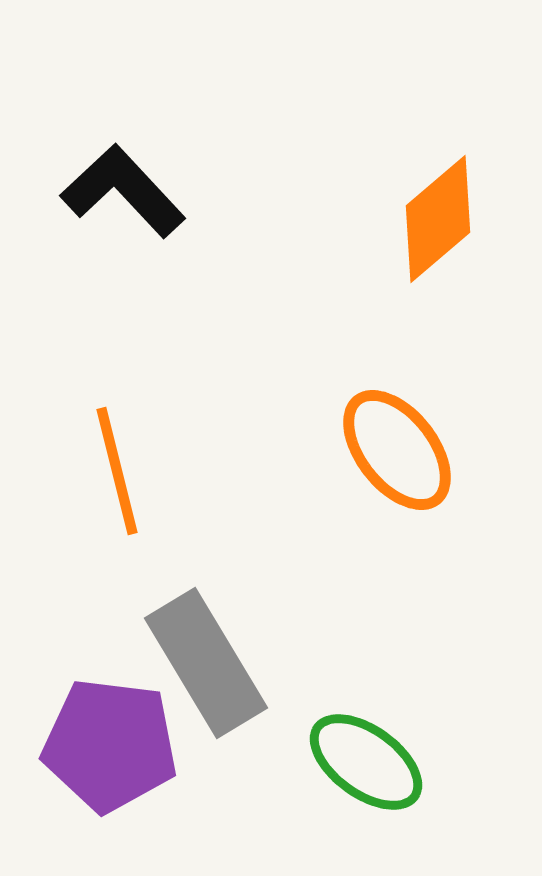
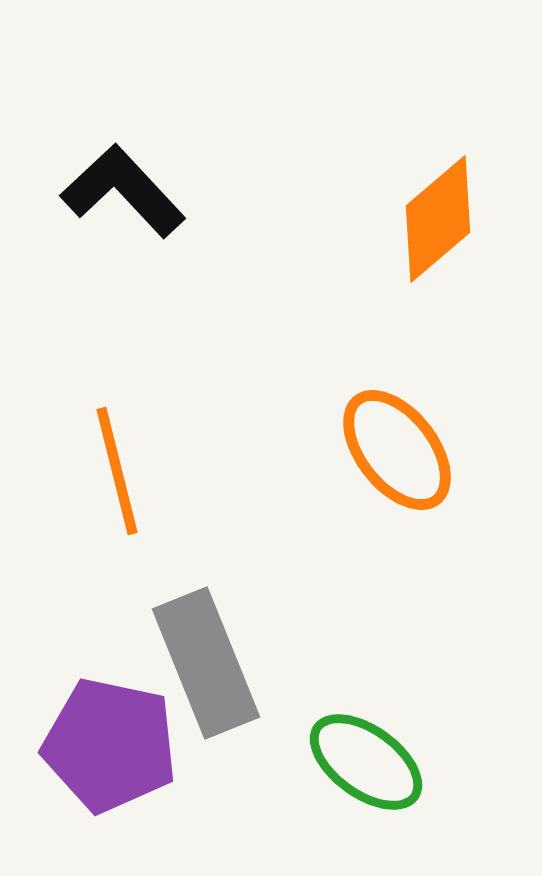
gray rectangle: rotated 9 degrees clockwise
purple pentagon: rotated 5 degrees clockwise
